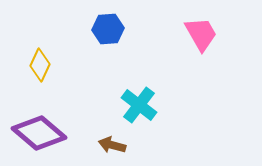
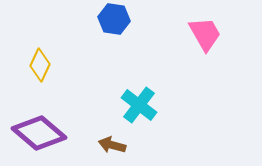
blue hexagon: moved 6 px right, 10 px up; rotated 12 degrees clockwise
pink trapezoid: moved 4 px right
